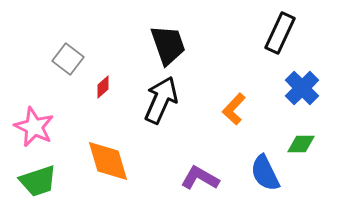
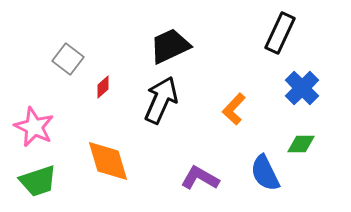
black trapezoid: moved 2 px right, 1 px down; rotated 96 degrees counterclockwise
